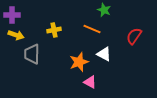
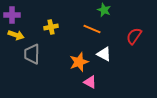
yellow cross: moved 3 px left, 3 px up
